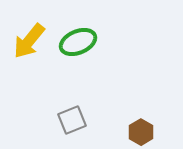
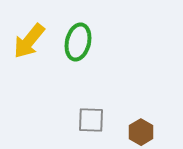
green ellipse: rotated 54 degrees counterclockwise
gray square: moved 19 px right; rotated 24 degrees clockwise
